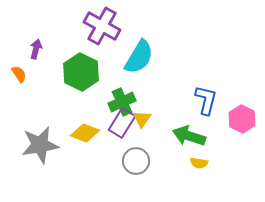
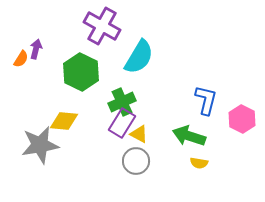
orange semicircle: moved 2 px right, 15 px up; rotated 66 degrees clockwise
yellow triangle: moved 3 px left, 15 px down; rotated 36 degrees counterclockwise
yellow diamond: moved 21 px left, 12 px up; rotated 16 degrees counterclockwise
